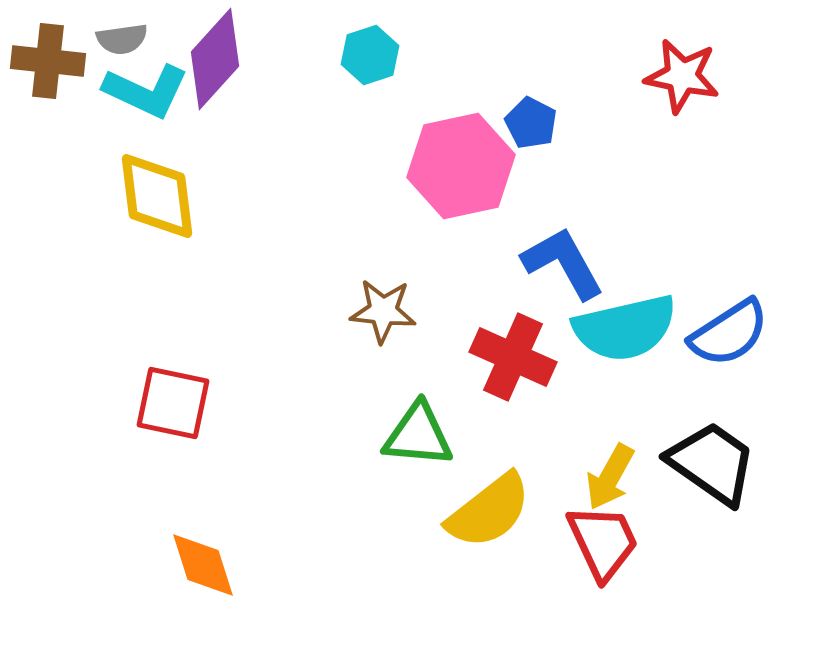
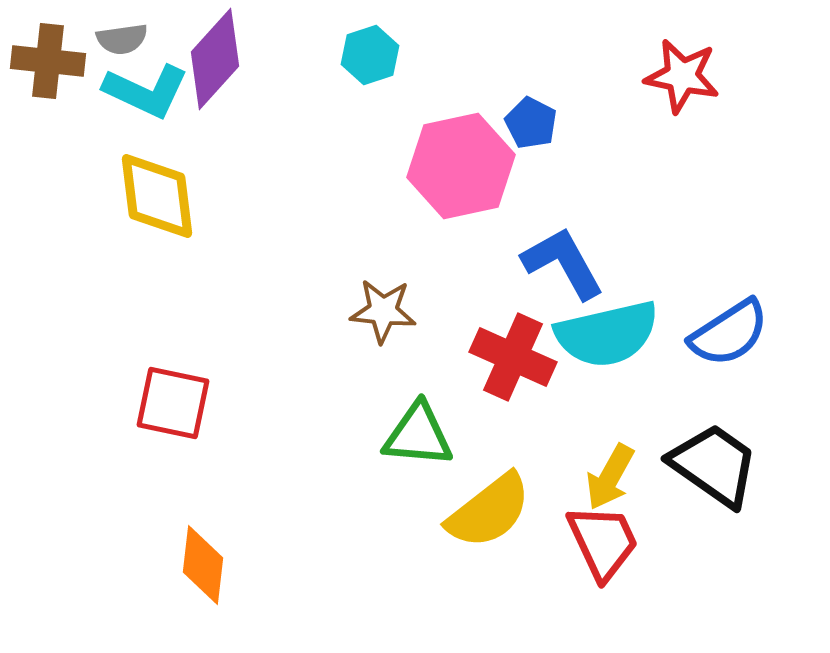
cyan semicircle: moved 18 px left, 6 px down
black trapezoid: moved 2 px right, 2 px down
orange diamond: rotated 24 degrees clockwise
